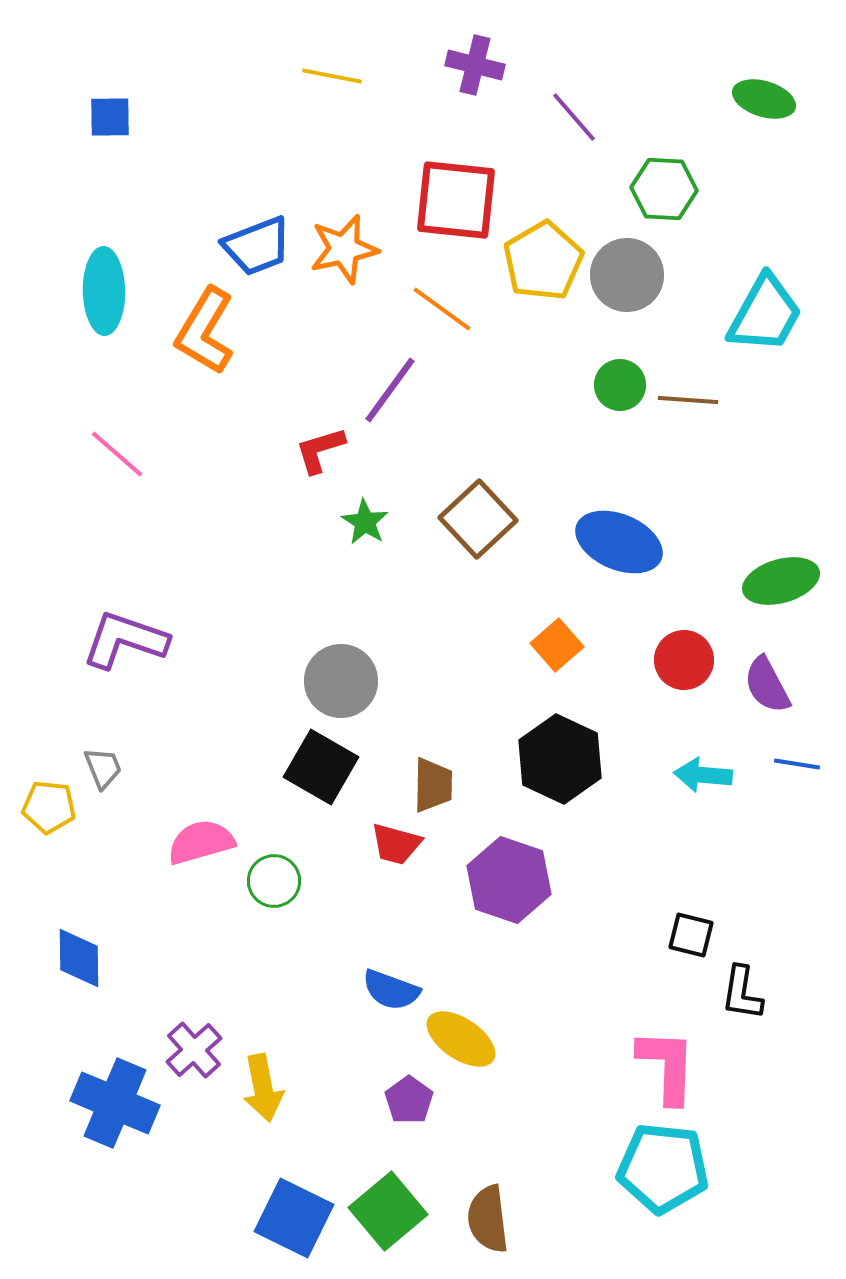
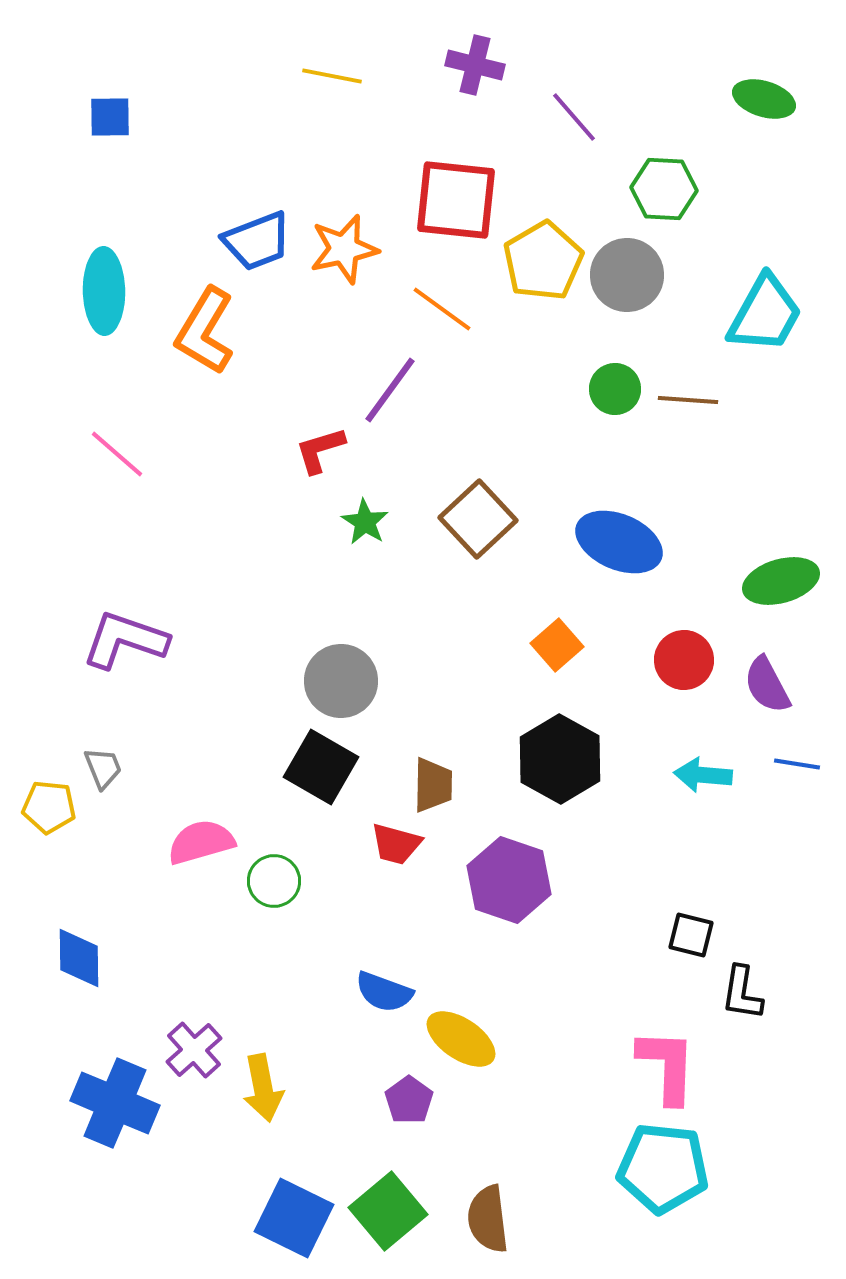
blue trapezoid at (257, 246): moved 5 px up
green circle at (620, 385): moved 5 px left, 4 px down
black hexagon at (560, 759): rotated 4 degrees clockwise
blue semicircle at (391, 990): moved 7 px left, 2 px down
